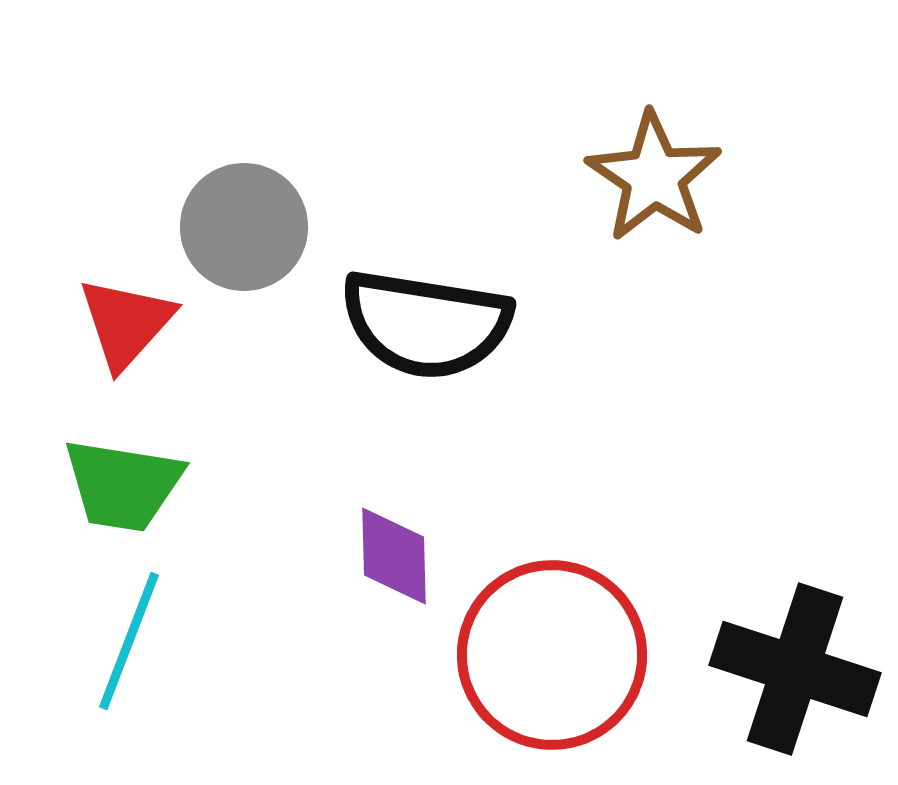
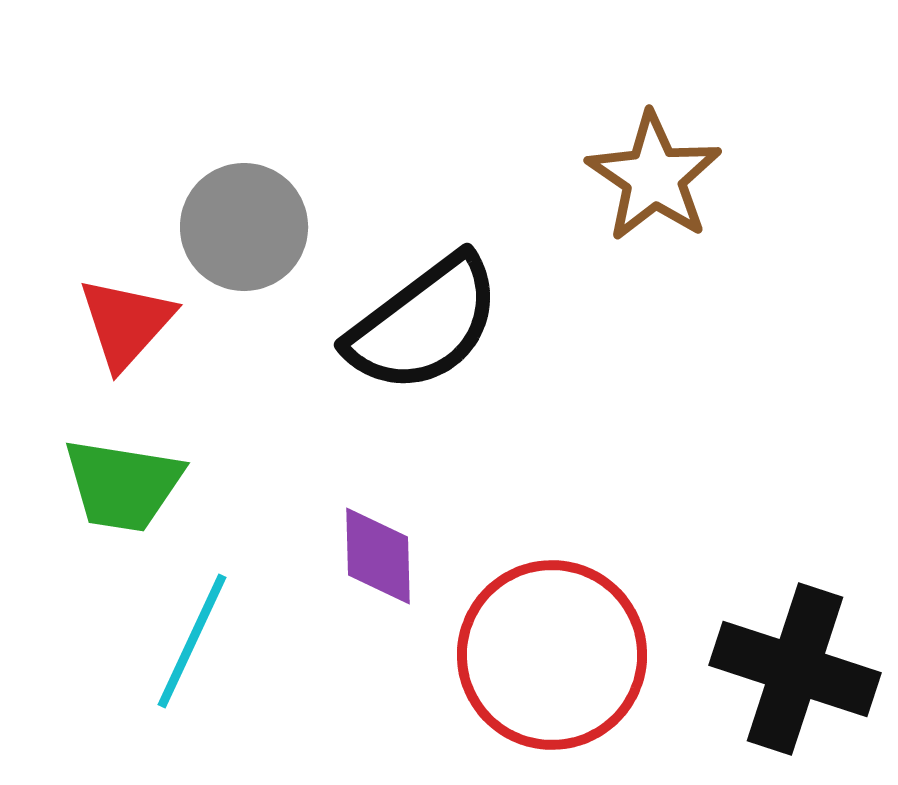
black semicircle: moved 2 px left; rotated 46 degrees counterclockwise
purple diamond: moved 16 px left
cyan line: moved 63 px right; rotated 4 degrees clockwise
